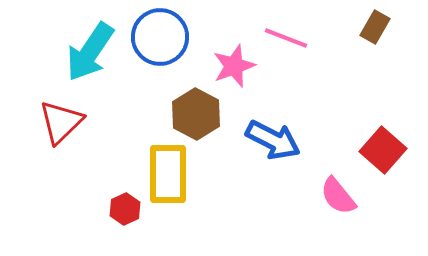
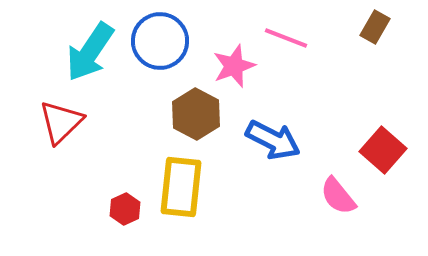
blue circle: moved 4 px down
yellow rectangle: moved 13 px right, 13 px down; rotated 6 degrees clockwise
